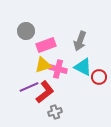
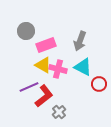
yellow triangle: rotated 48 degrees clockwise
red circle: moved 7 px down
red L-shape: moved 1 px left, 4 px down
gray cross: moved 4 px right; rotated 24 degrees counterclockwise
